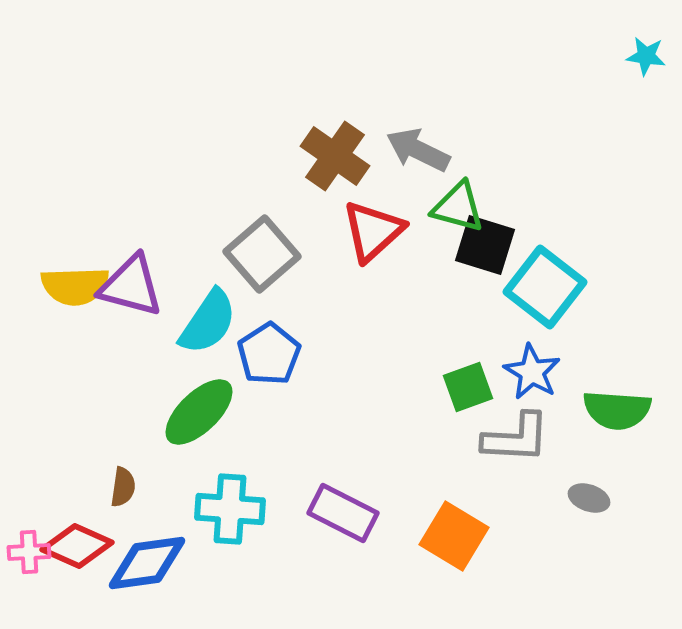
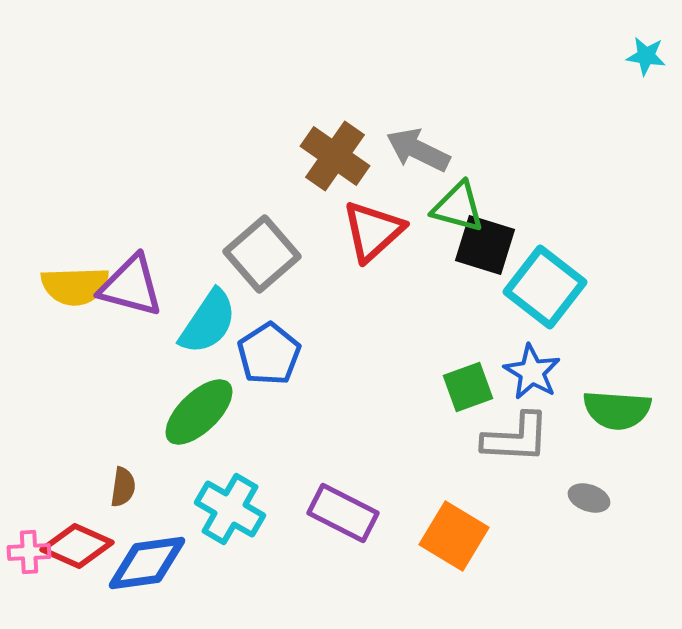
cyan cross: rotated 26 degrees clockwise
